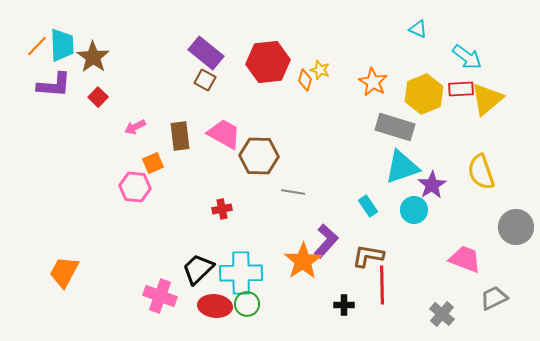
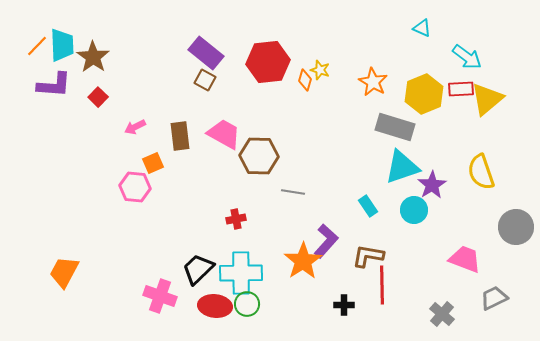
cyan triangle at (418, 29): moved 4 px right, 1 px up
red cross at (222, 209): moved 14 px right, 10 px down
